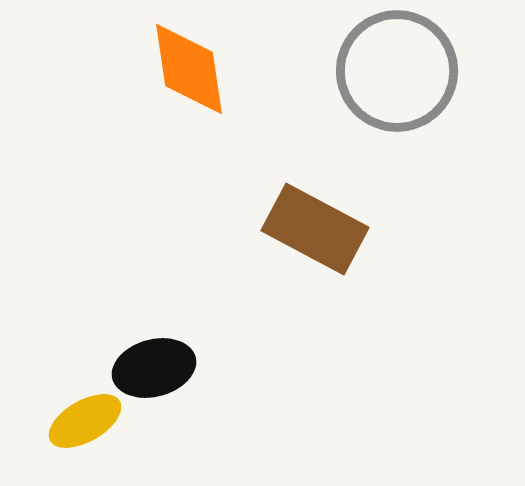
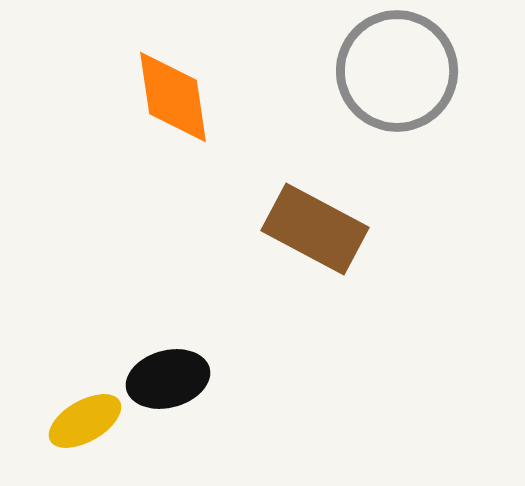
orange diamond: moved 16 px left, 28 px down
black ellipse: moved 14 px right, 11 px down
